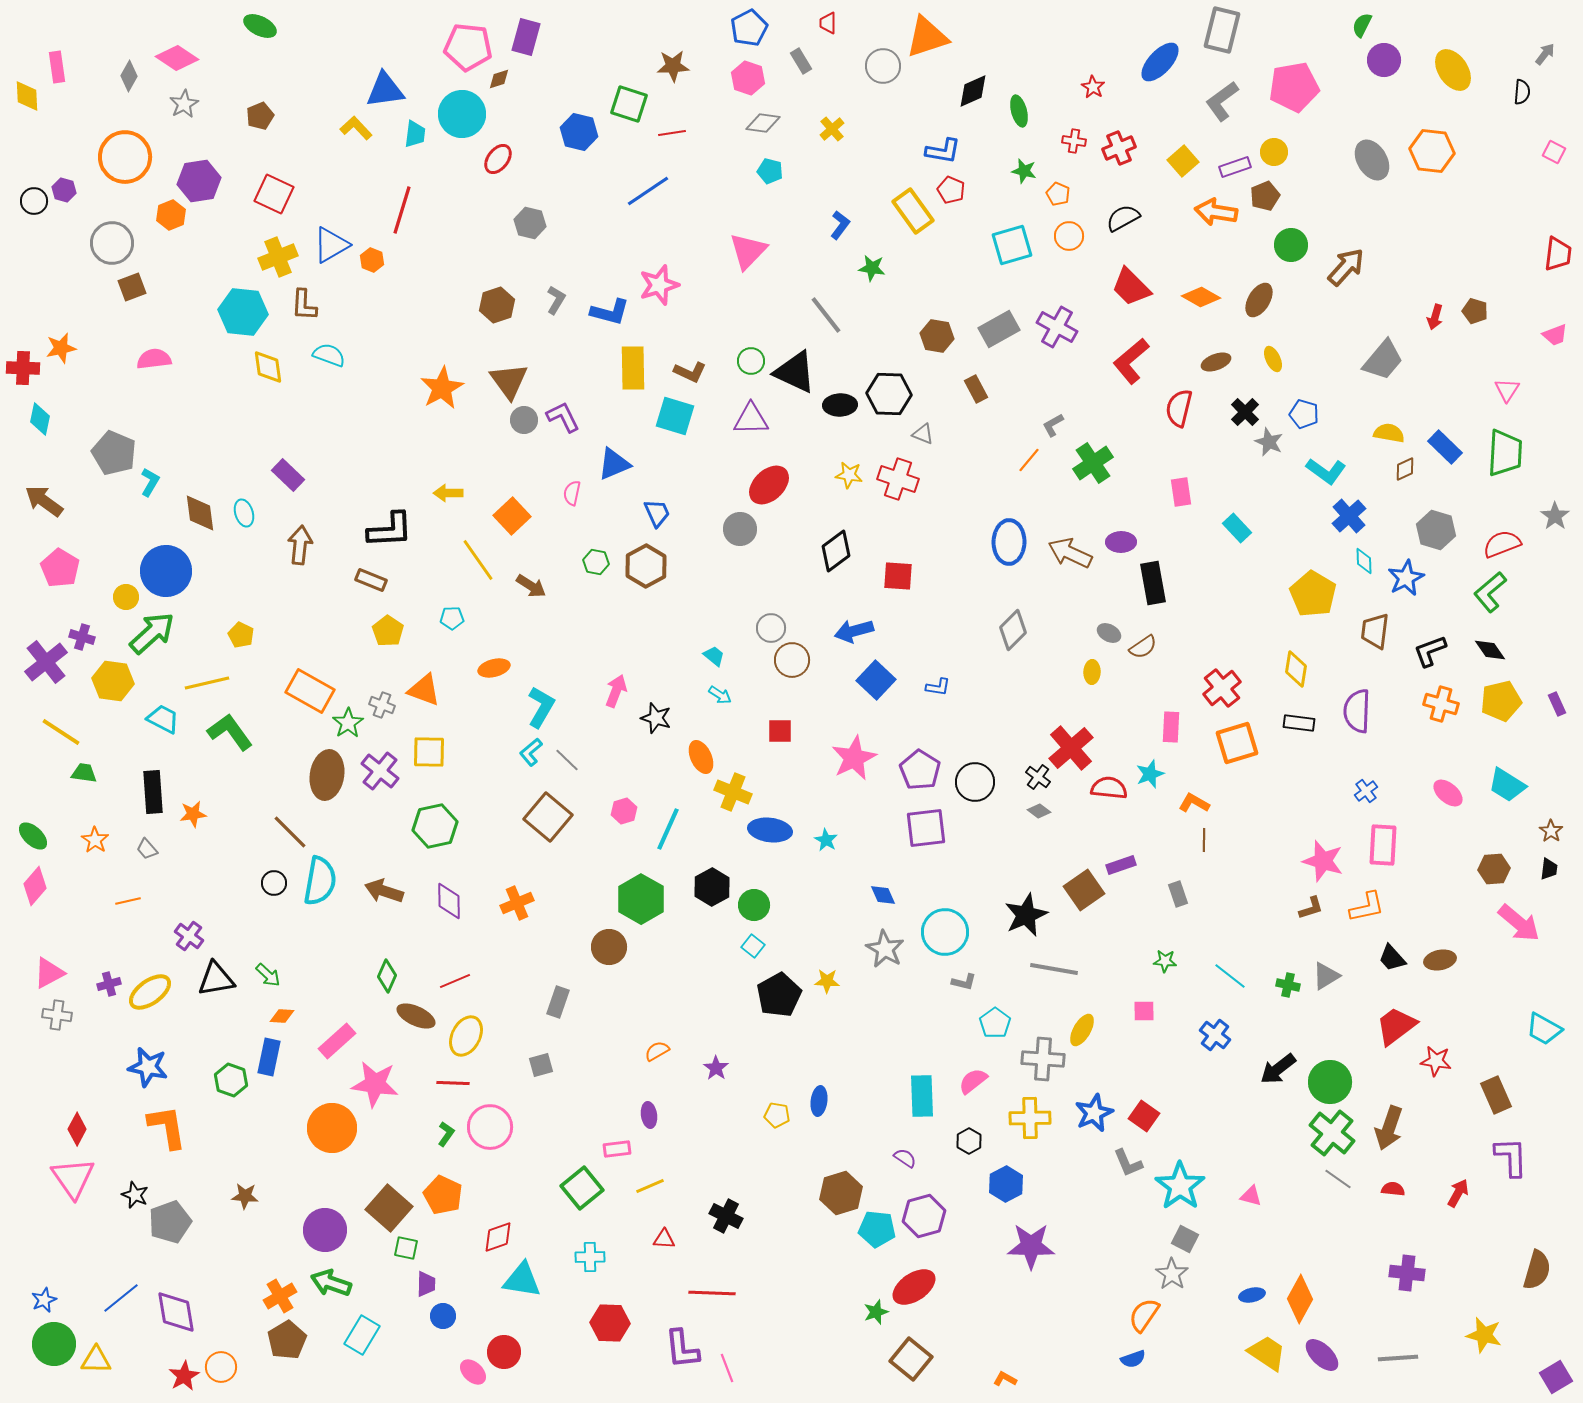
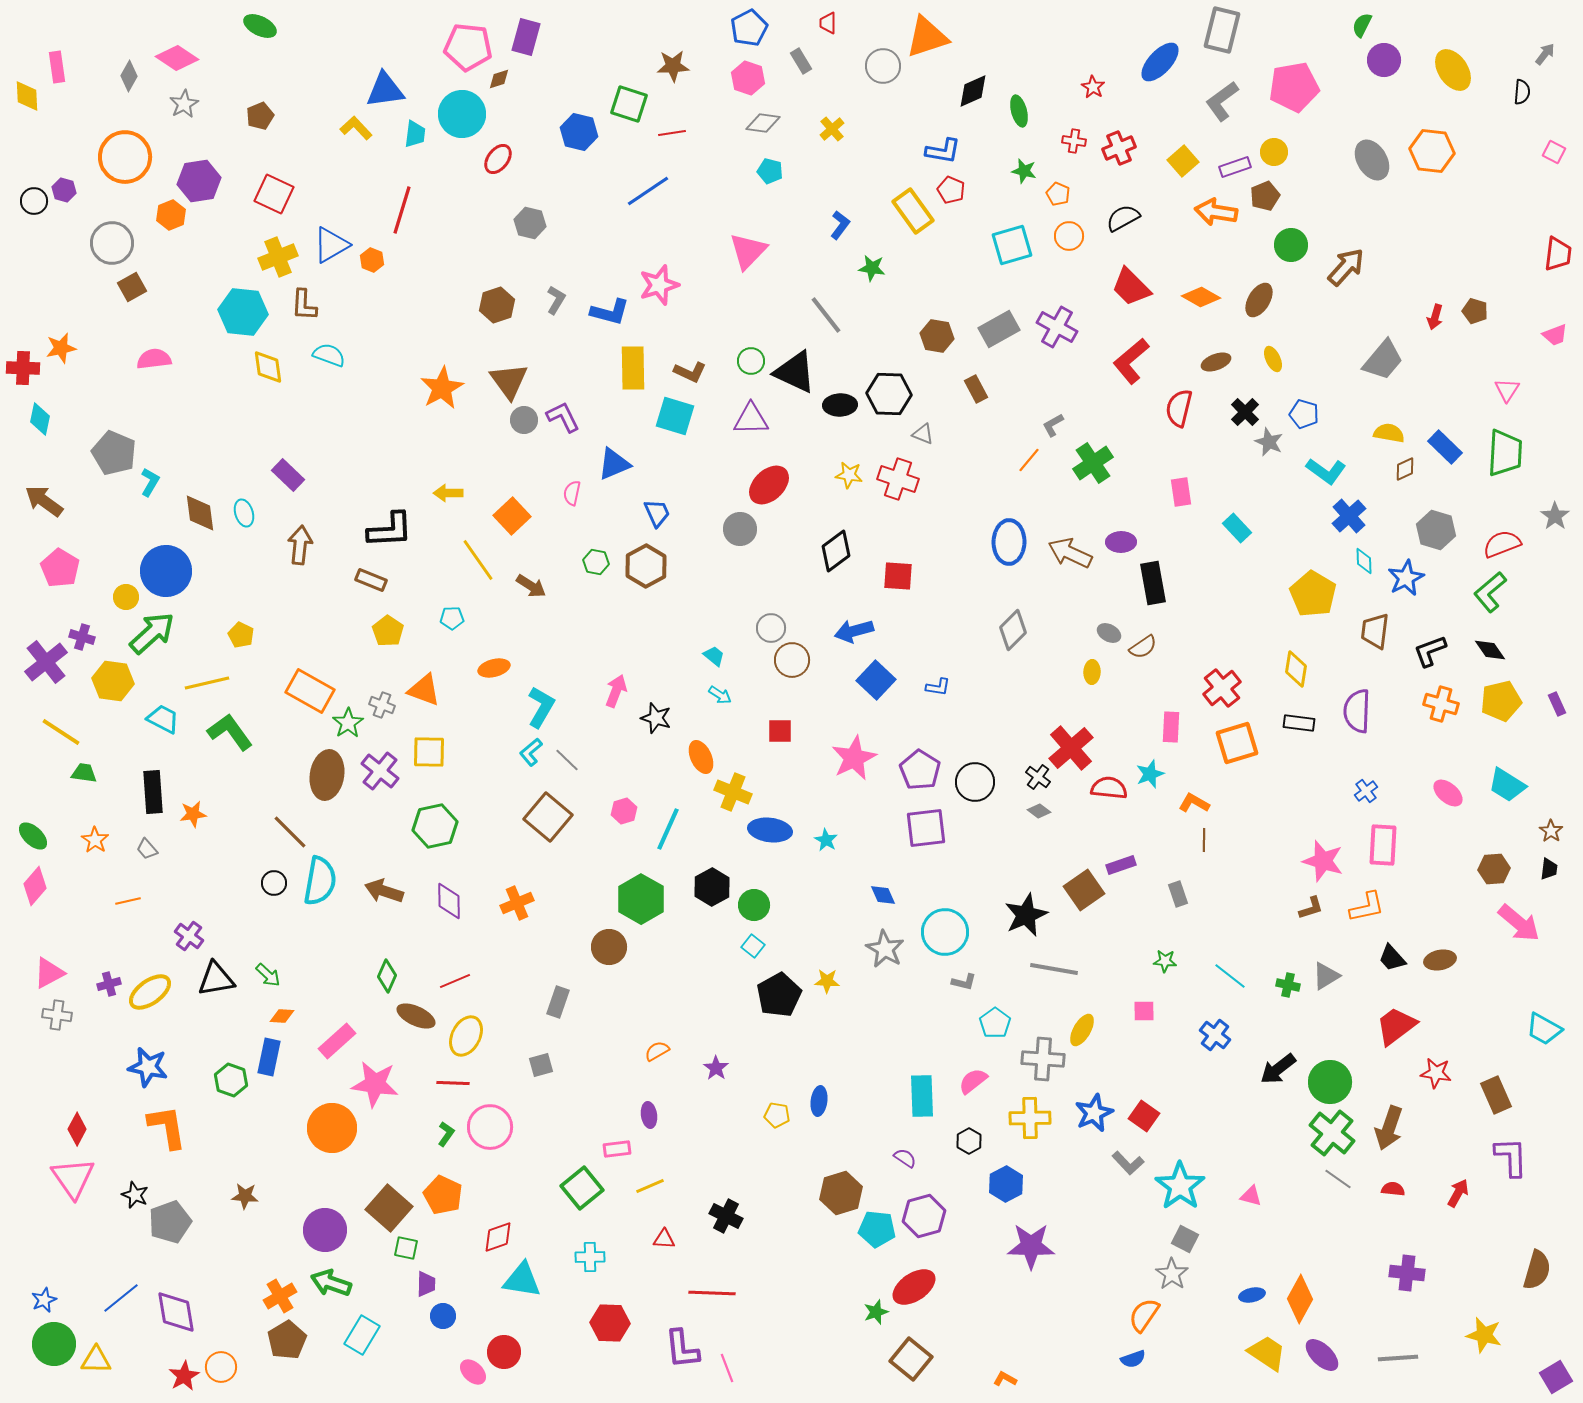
brown square at (132, 287): rotated 8 degrees counterclockwise
red star at (1436, 1061): moved 12 px down
gray L-shape at (1128, 1163): rotated 20 degrees counterclockwise
